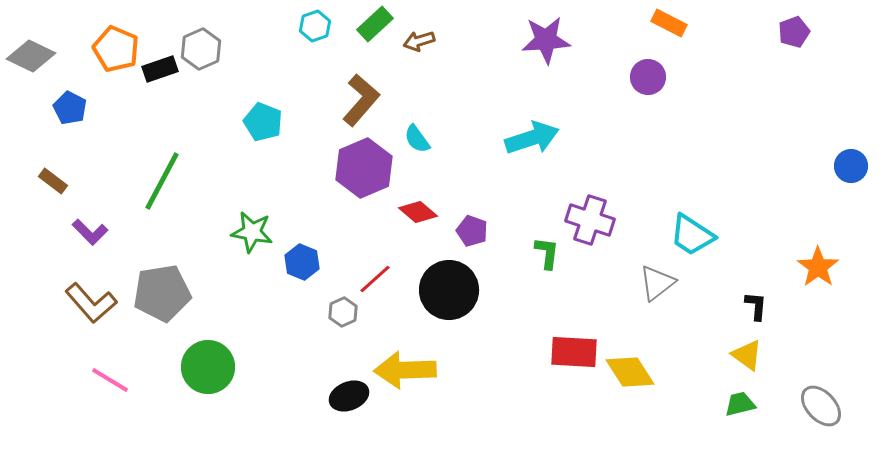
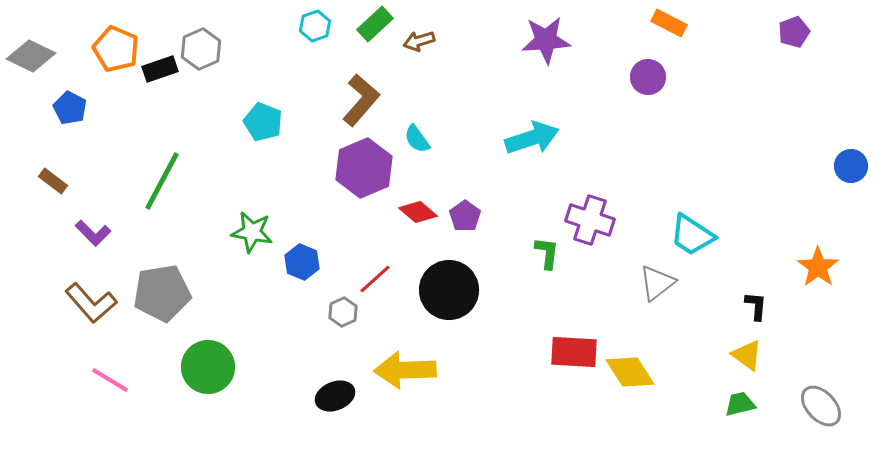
purple pentagon at (472, 231): moved 7 px left, 15 px up; rotated 16 degrees clockwise
purple L-shape at (90, 232): moved 3 px right, 1 px down
black ellipse at (349, 396): moved 14 px left
